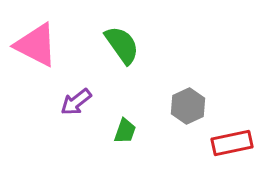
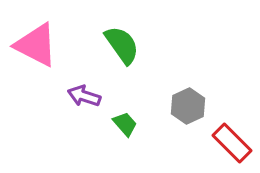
purple arrow: moved 8 px right, 6 px up; rotated 56 degrees clockwise
green trapezoid: moved 7 px up; rotated 60 degrees counterclockwise
red rectangle: rotated 57 degrees clockwise
